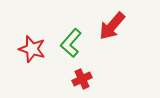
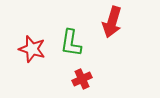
red arrow: moved 4 px up; rotated 24 degrees counterclockwise
green L-shape: rotated 32 degrees counterclockwise
